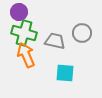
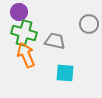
gray circle: moved 7 px right, 9 px up
